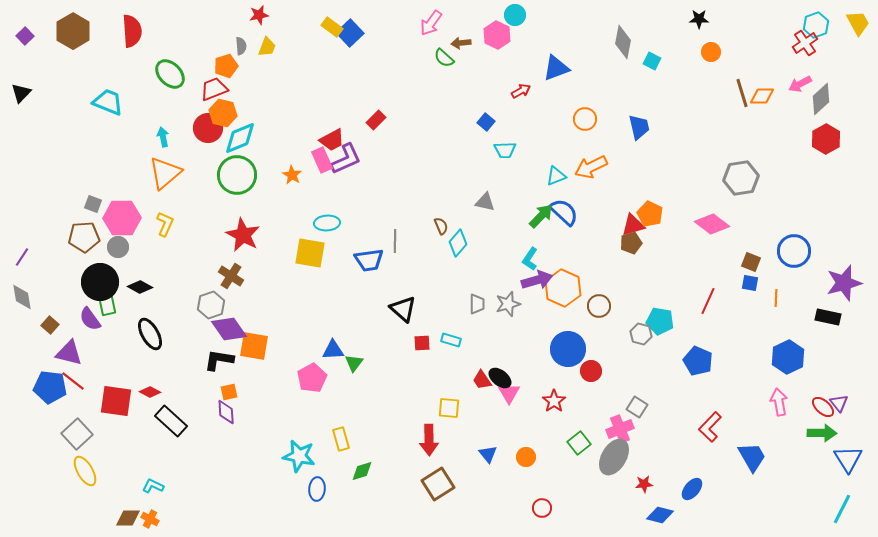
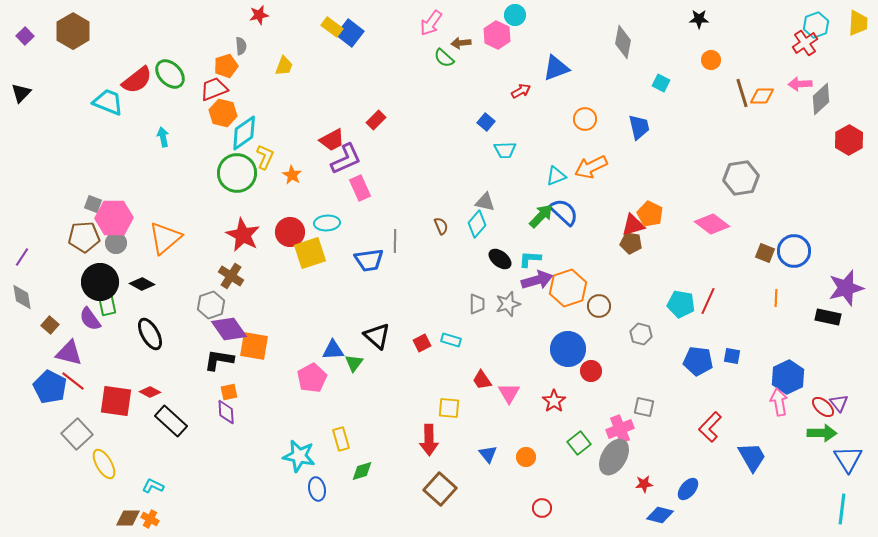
yellow trapezoid at (858, 23): rotated 32 degrees clockwise
red semicircle at (132, 31): moved 5 px right, 49 px down; rotated 56 degrees clockwise
blue square at (350, 33): rotated 8 degrees counterclockwise
yellow trapezoid at (267, 47): moved 17 px right, 19 px down
orange circle at (711, 52): moved 8 px down
cyan square at (652, 61): moved 9 px right, 22 px down
pink arrow at (800, 84): rotated 25 degrees clockwise
red circle at (208, 128): moved 82 px right, 104 px down
cyan diamond at (240, 138): moved 4 px right, 5 px up; rotated 12 degrees counterclockwise
red hexagon at (826, 139): moved 23 px right, 1 px down
pink rectangle at (322, 160): moved 38 px right, 28 px down
orange triangle at (165, 173): moved 65 px down
green circle at (237, 175): moved 2 px up
pink hexagon at (122, 218): moved 8 px left
yellow L-shape at (165, 224): moved 100 px right, 67 px up
cyan diamond at (458, 243): moved 19 px right, 19 px up
brown pentagon at (631, 243): rotated 25 degrees clockwise
gray circle at (118, 247): moved 2 px left, 4 px up
yellow square at (310, 253): rotated 28 degrees counterclockwise
cyan L-shape at (530, 259): rotated 60 degrees clockwise
brown square at (751, 262): moved 14 px right, 9 px up
blue square at (750, 283): moved 18 px left, 73 px down
purple star at (844, 283): moved 2 px right, 5 px down
black diamond at (140, 287): moved 2 px right, 3 px up
orange hexagon at (563, 288): moved 5 px right; rotated 18 degrees clockwise
black triangle at (403, 309): moved 26 px left, 27 px down
cyan pentagon at (660, 321): moved 21 px right, 17 px up
red square at (422, 343): rotated 24 degrees counterclockwise
blue hexagon at (788, 357): moved 20 px down
blue pentagon at (698, 361): rotated 16 degrees counterclockwise
black ellipse at (500, 378): moved 119 px up
blue pentagon at (50, 387): rotated 20 degrees clockwise
gray square at (637, 407): moved 7 px right; rotated 20 degrees counterclockwise
yellow ellipse at (85, 471): moved 19 px right, 7 px up
brown square at (438, 484): moved 2 px right, 5 px down; rotated 16 degrees counterclockwise
blue ellipse at (317, 489): rotated 15 degrees counterclockwise
blue ellipse at (692, 489): moved 4 px left
cyan line at (842, 509): rotated 20 degrees counterclockwise
